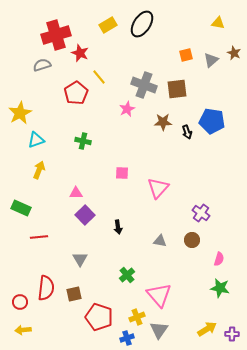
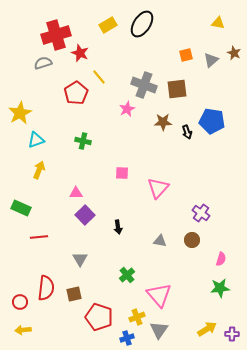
gray semicircle at (42, 65): moved 1 px right, 2 px up
pink semicircle at (219, 259): moved 2 px right
green star at (220, 288): rotated 18 degrees counterclockwise
